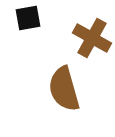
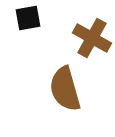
brown semicircle: moved 1 px right
